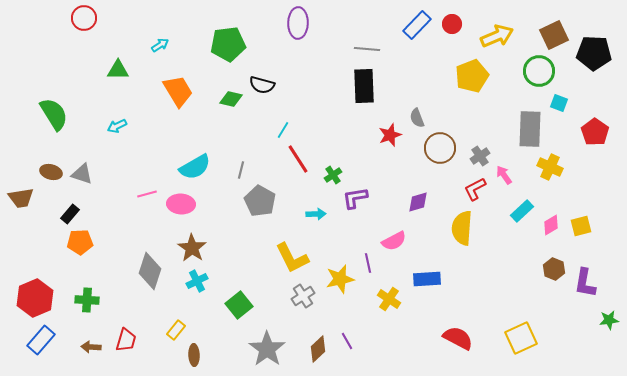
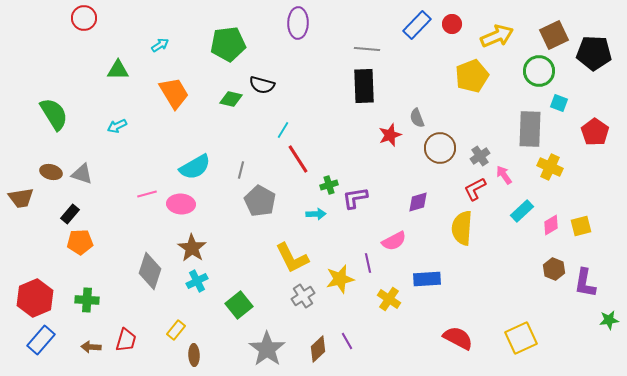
orange trapezoid at (178, 91): moved 4 px left, 2 px down
green cross at (333, 175): moved 4 px left, 10 px down; rotated 18 degrees clockwise
